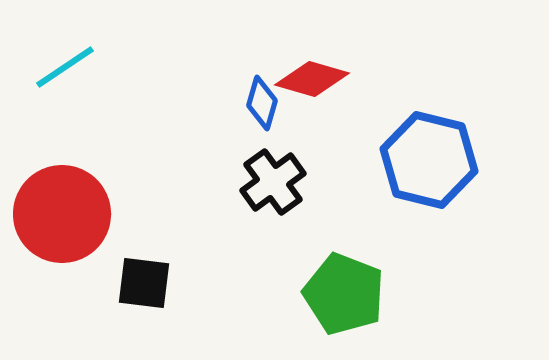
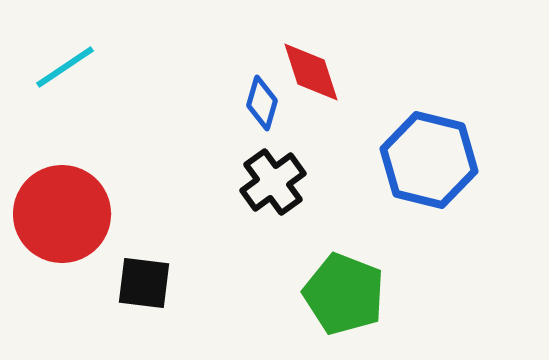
red diamond: moved 1 px left, 7 px up; rotated 56 degrees clockwise
